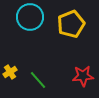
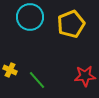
yellow cross: moved 2 px up; rotated 32 degrees counterclockwise
red star: moved 2 px right
green line: moved 1 px left
